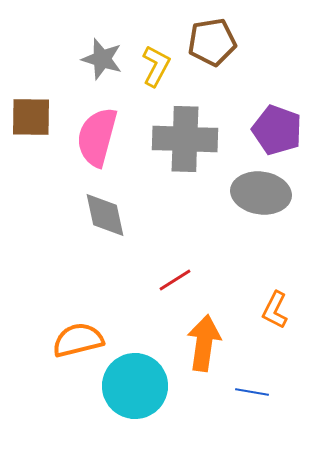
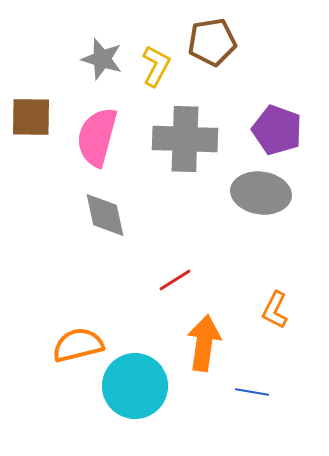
orange semicircle: moved 5 px down
